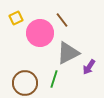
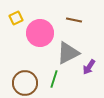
brown line: moved 12 px right; rotated 42 degrees counterclockwise
